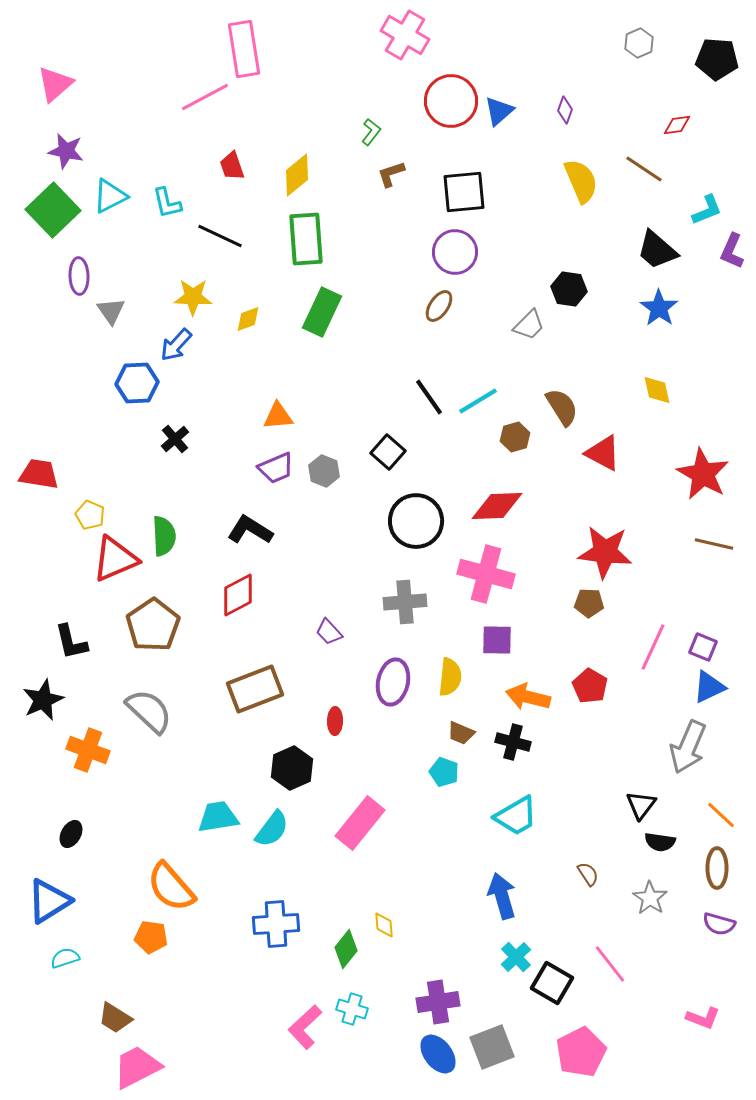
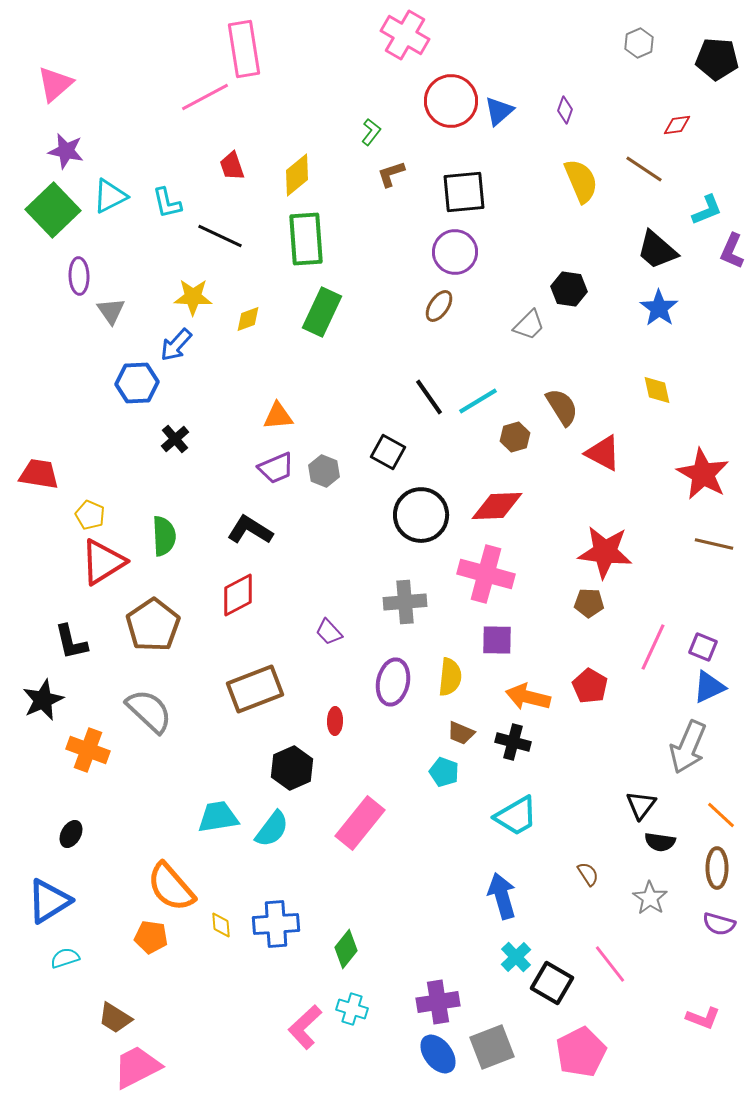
black square at (388, 452): rotated 12 degrees counterclockwise
black circle at (416, 521): moved 5 px right, 6 px up
red triangle at (115, 559): moved 12 px left, 3 px down; rotated 9 degrees counterclockwise
yellow diamond at (384, 925): moved 163 px left
